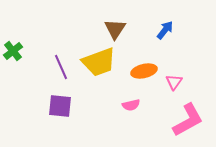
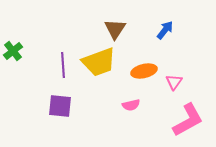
purple line: moved 2 px right, 2 px up; rotated 20 degrees clockwise
